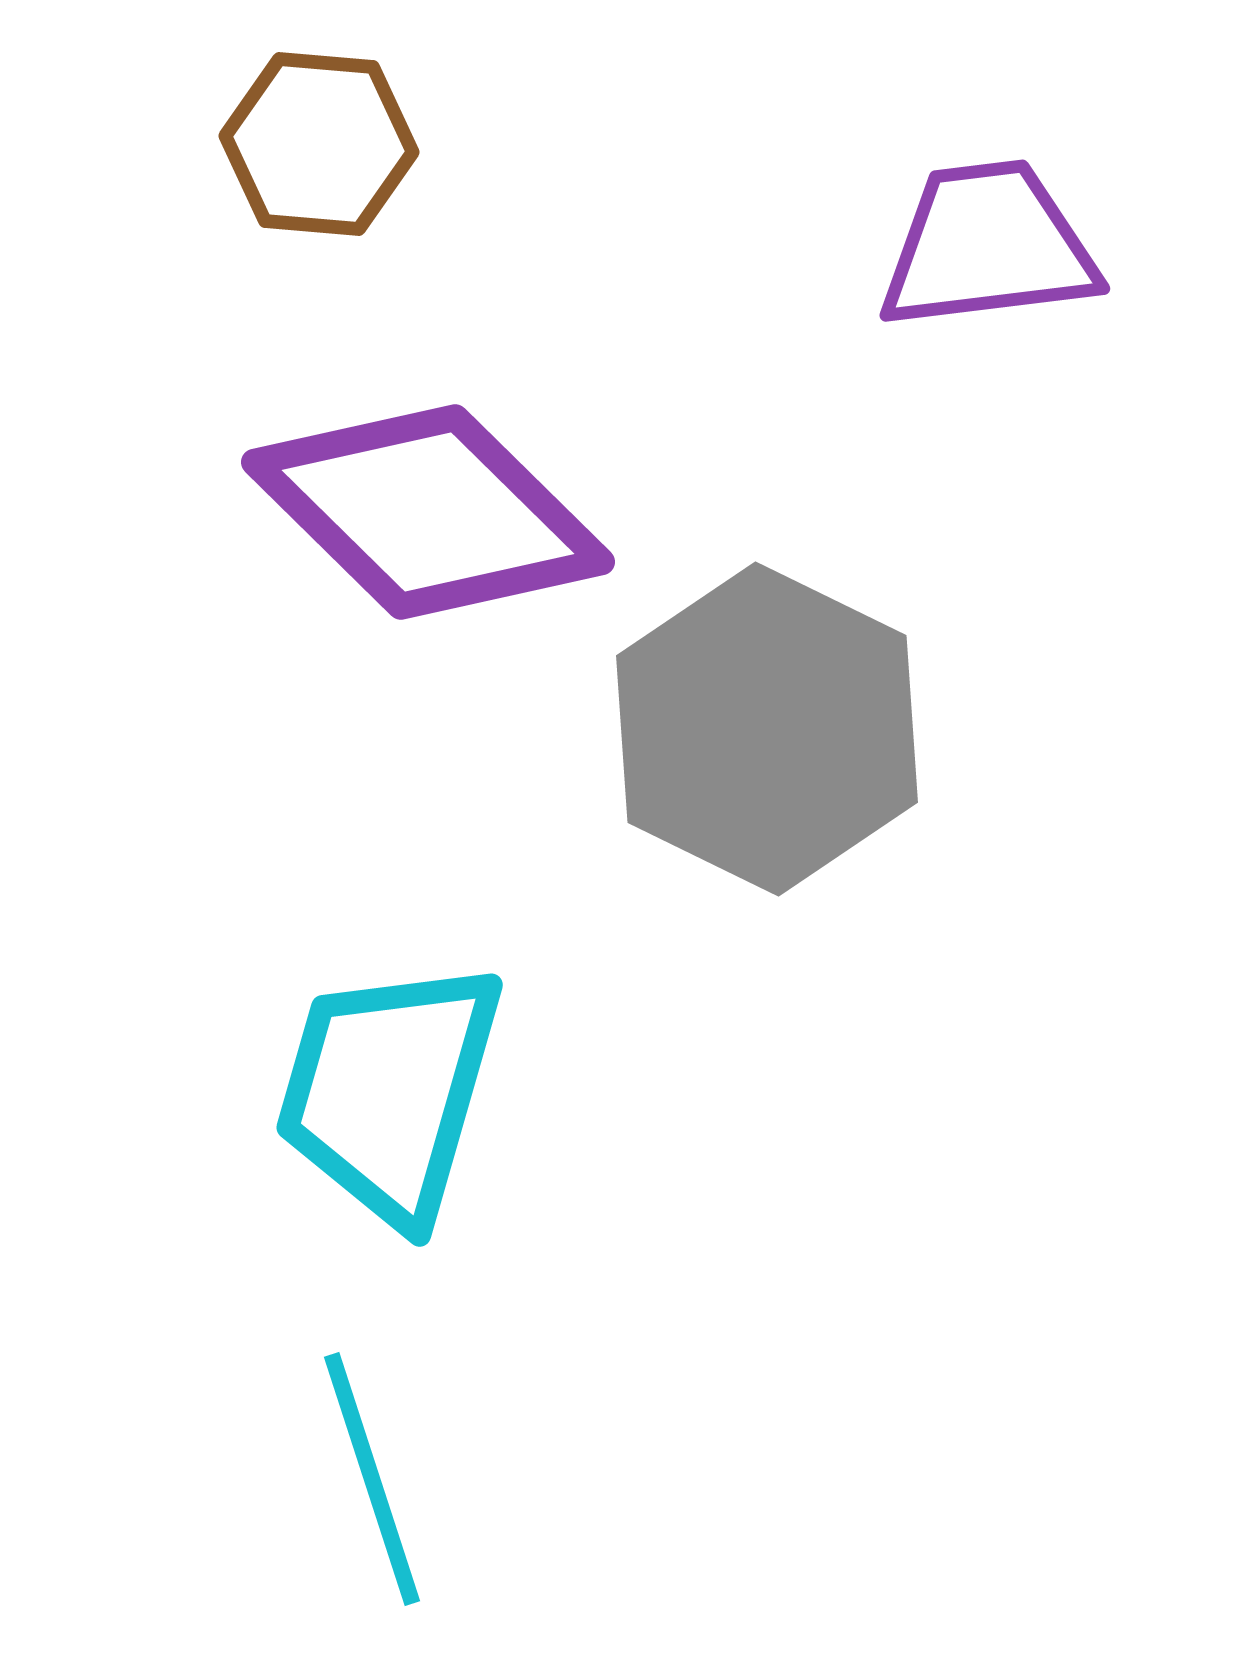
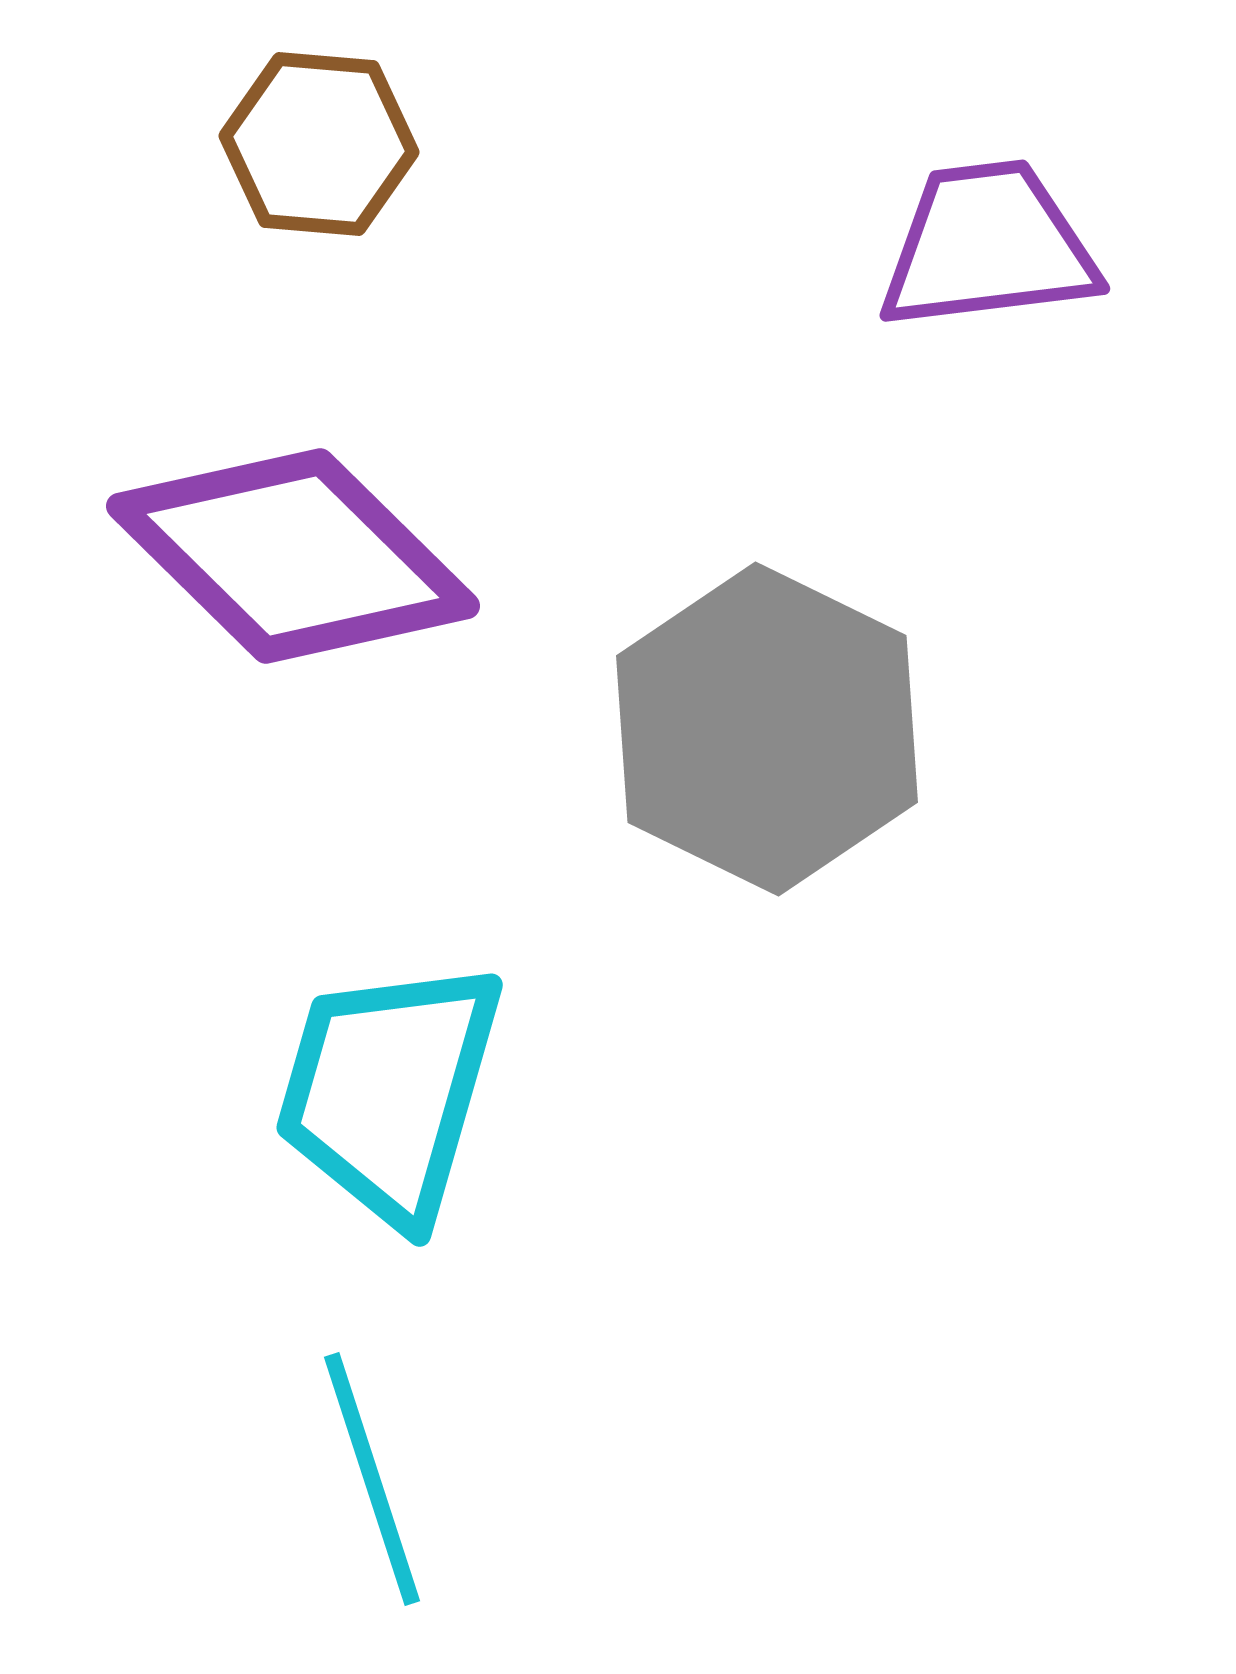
purple diamond: moved 135 px left, 44 px down
